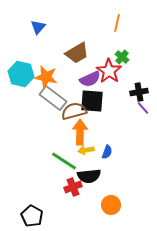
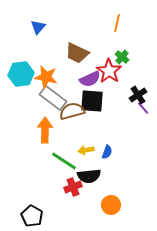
brown trapezoid: rotated 55 degrees clockwise
cyan hexagon: rotated 20 degrees counterclockwise
black cross: moved 1 px left, 3 px down; rotated 24 degrees counterclockwise
brown semicircle: moved 2 px left
orange arrow: moved 35 px left, 2 px up
